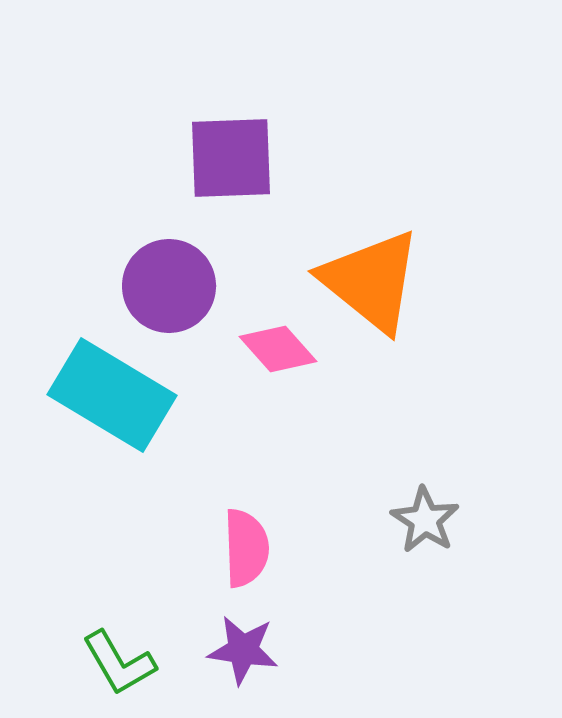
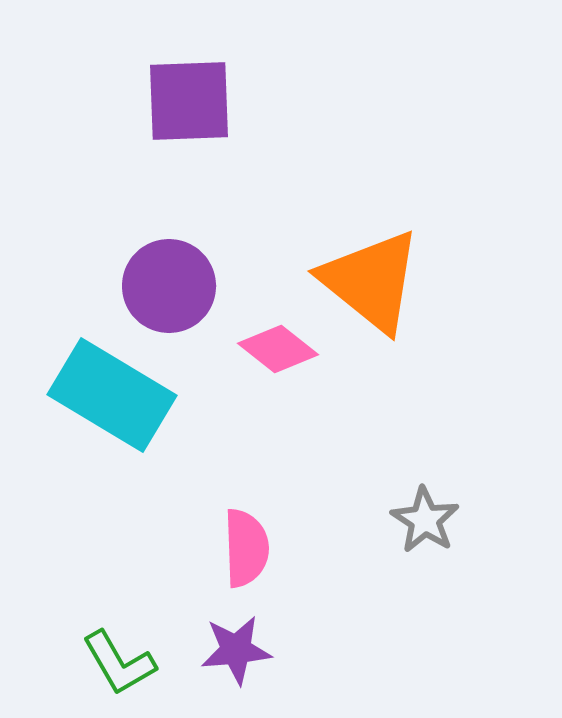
purple square: moved 42 px left, 57 px up
pink diamond: rotated 10 degrees counterclockwise
purple star: moved 7 px left; rotated 14 degrees counterclockwise
